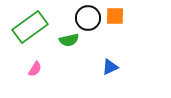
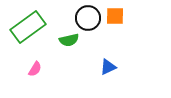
green rectangle: moved 2 px left
blue triangle: moved 2 px left
